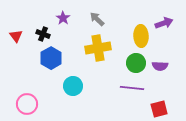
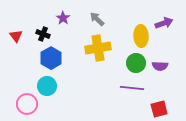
cyan circle: moved 26 px left
